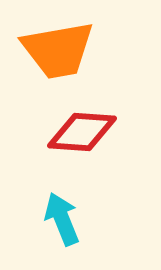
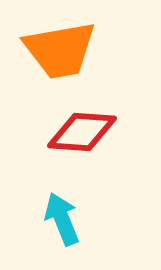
orange trapezoid: moved 2 px right
